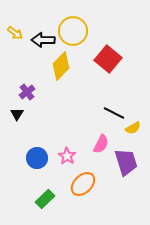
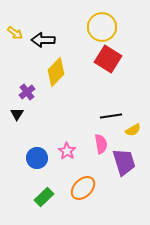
yellow circle: moved 29 px right, 4 px up
red square: rotated 8 degrees counterclockwise
yellow diamond: moved 5 px left, 6 px down
black line: moved 3 px left, 3 px down; rotated 35 degrees counterclockwise
yellow semicircle: moved 2 px down
pink semicircle: rotated 36 degrees counterclockwise
pink star: moved 5 px up
purple trapezoid: moved 2 px left
orange ellipse: moved 4 px down
green rectangle: moved 1 px left, 2 px up
